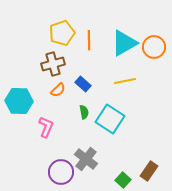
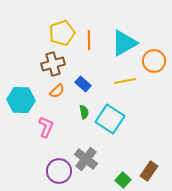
orange circle: moved 14 px down
orange semicircle: moved 1 px left, 1 px down
cyan hexagon: moved 2 px right, 1 px up
purple circle: moved 2 px left, 1 px up
